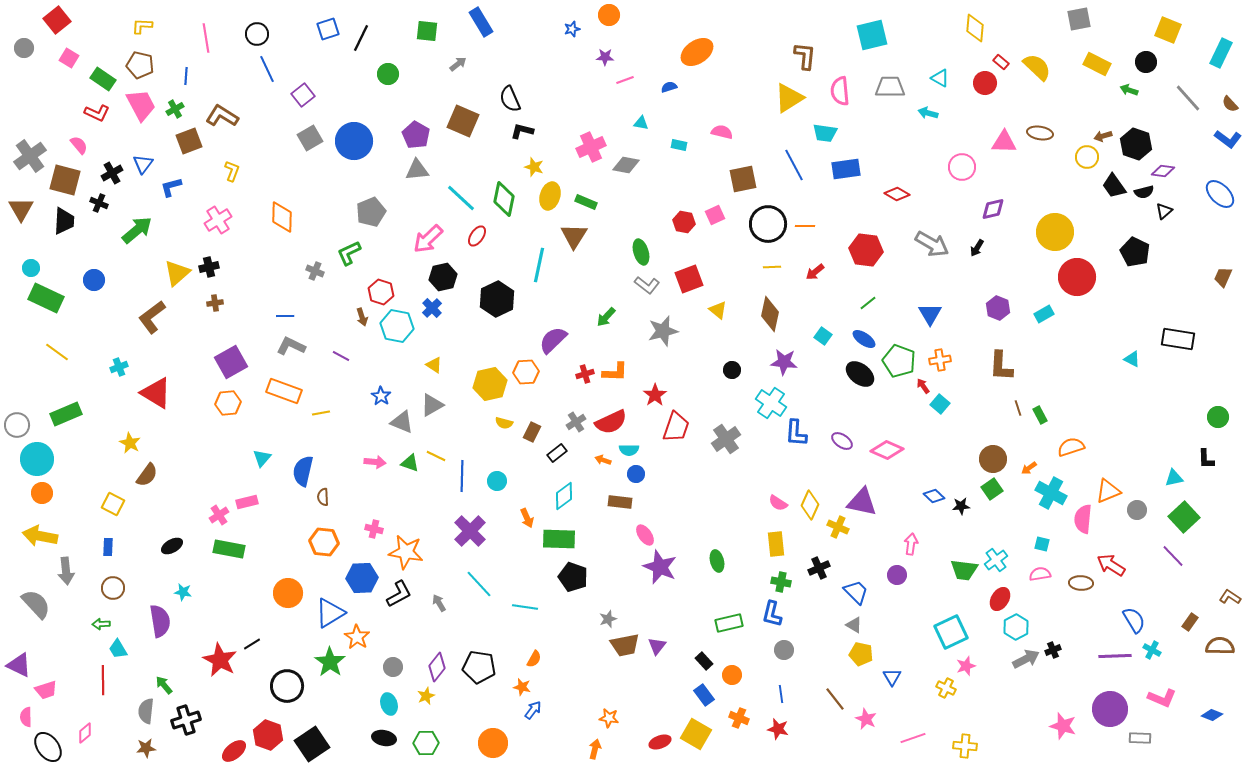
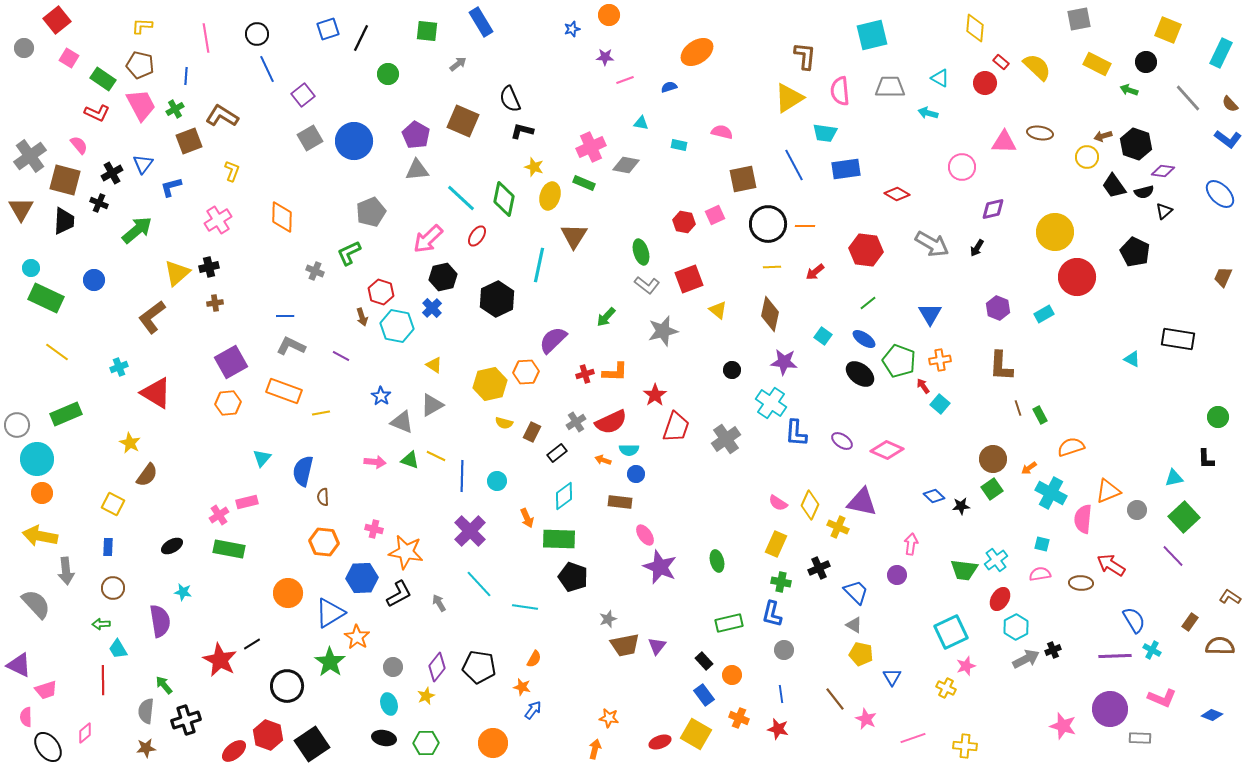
green rectangle at (586, 202): moved 2 px left, 19 px up
green triangle at (410, 463): moved 3 px up
yellow rectangle at (776, 544): rotated 30 degrees clockwise
